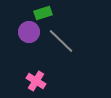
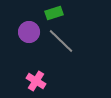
green rectangle: moved 11 px right
